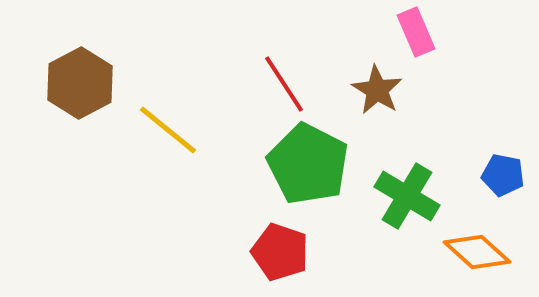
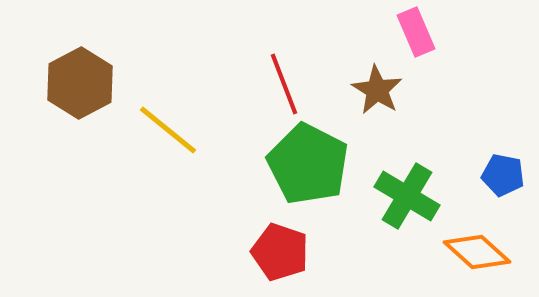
red line: rotated 12 degrees clockwise
